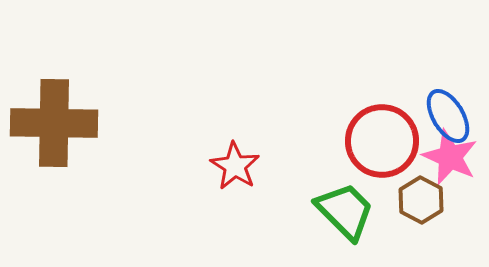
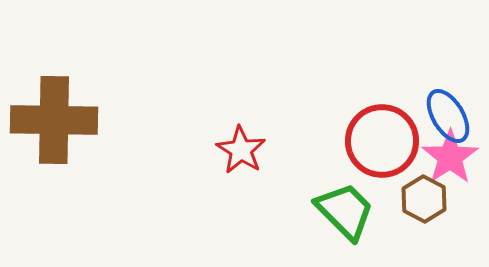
brown cross: moved 3 px up
pink star: rotated 14 degrees clockwise
red star: moved 6 px right, 16 px up
brown hexagon: moved 3 px right, 1 px up
